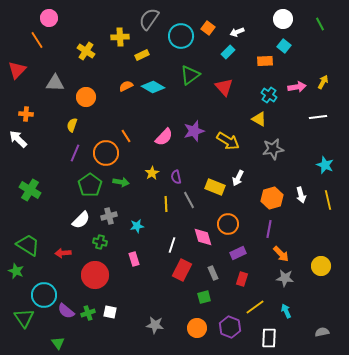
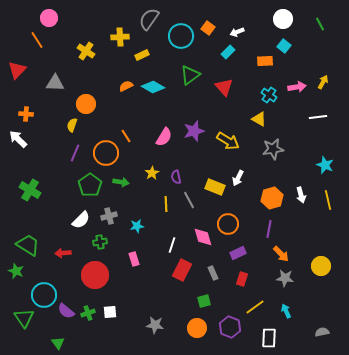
orange circle at (86, 97): moved 7 px down
pink semicircle at (164, 137): rotated 12 degrees counterclockwise
green cross at (100, 242): rotated 24 degrees counterclockwise
green square at (204, 297): moved 4 px down
white square at (110, 312): rotated 16 degrees counterclockwise
